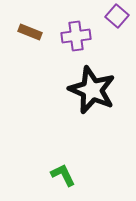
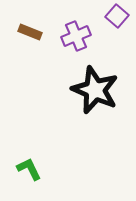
purple cross: rotated 16 degrees counterclockwise
black star: moved 3 px right
green L-shape: moved 34 px left, 6 px up
